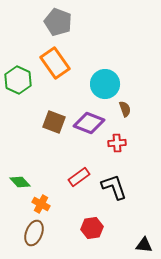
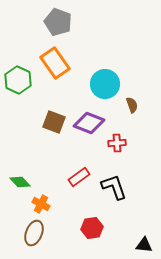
brown semicircle: moved 7 px right, 4 px up
